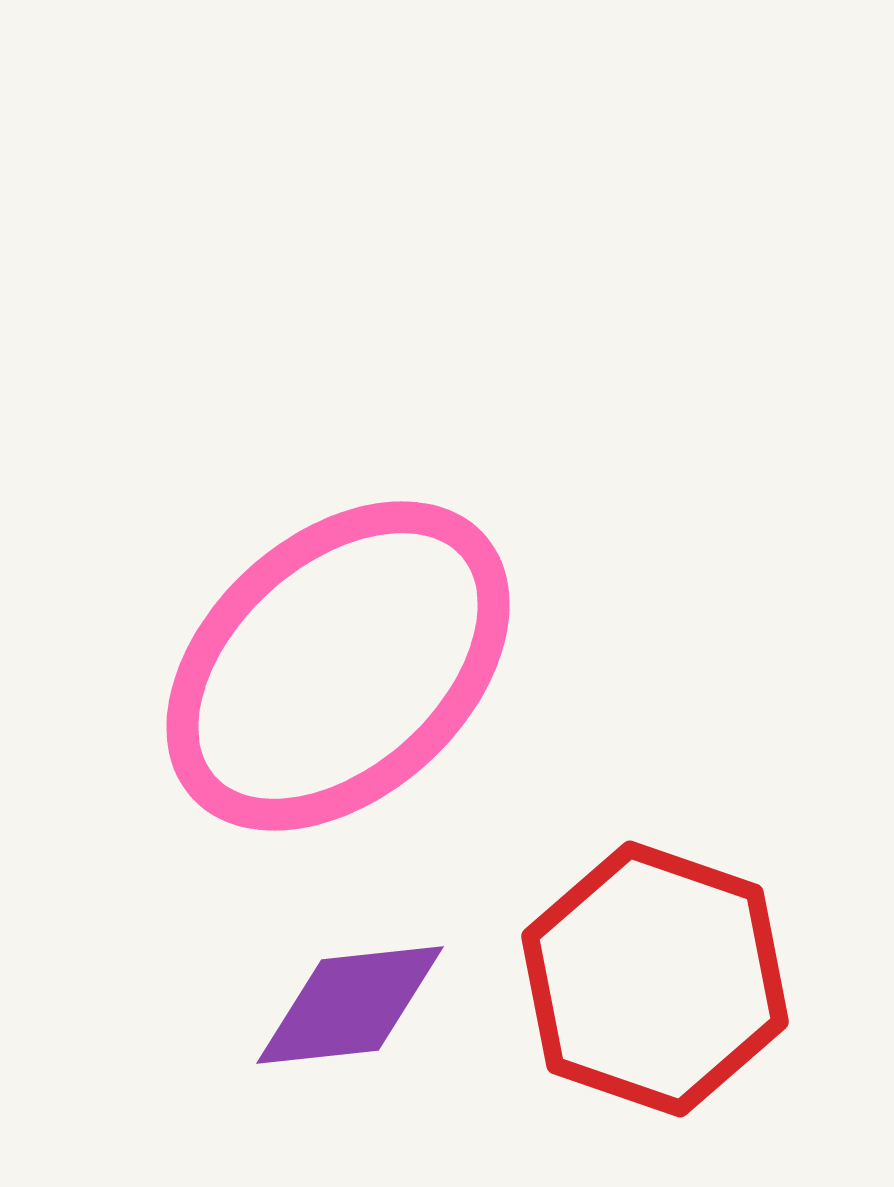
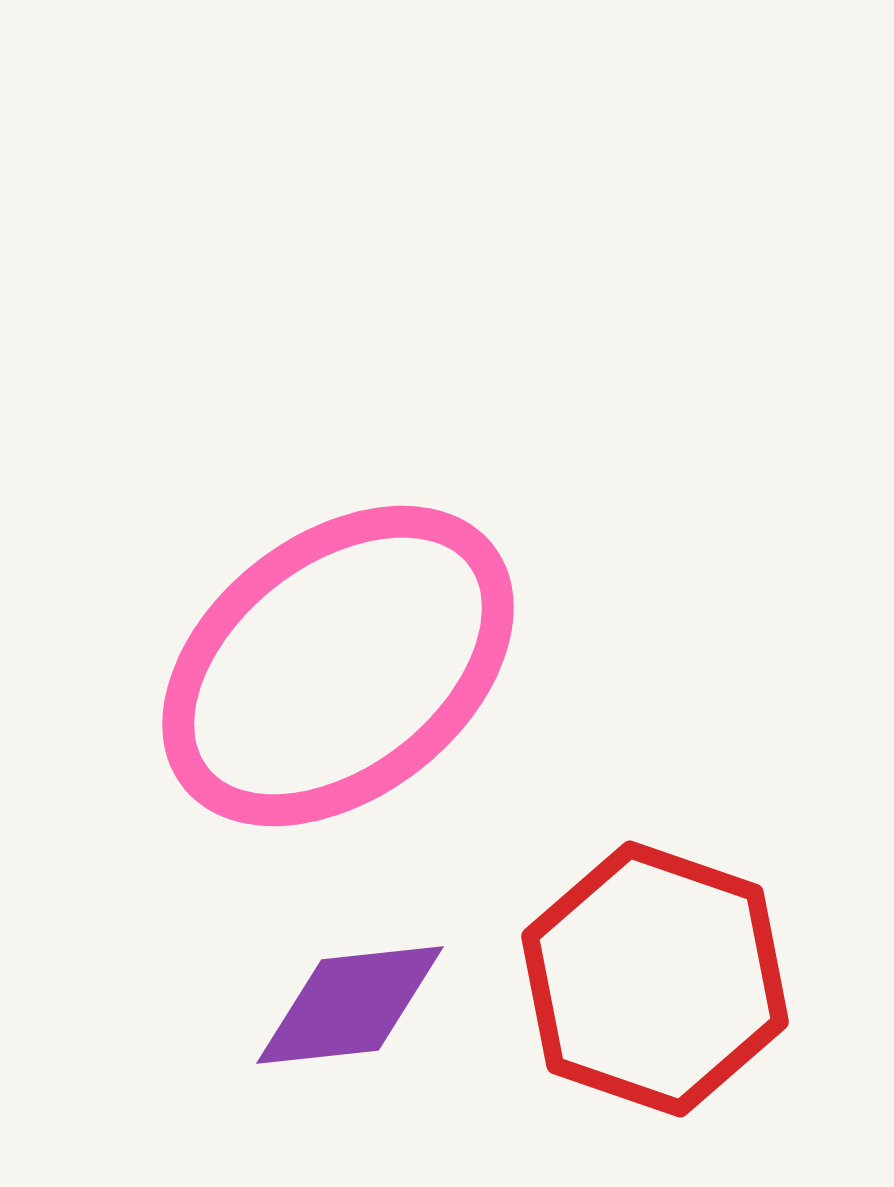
pink ellipse: rotated 4 degrees clockwise
